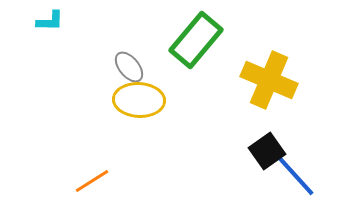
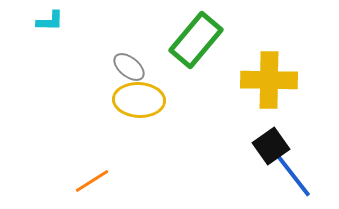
gray ellipse: rotated 12 degrees counterclockwise
yellow cross: rotated 22 degrees counterclockwise
black square: moved 4 px right, 5 px up
blue line: moved 2 px left; rotated 4 degrees clockwise
